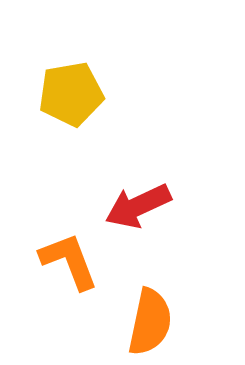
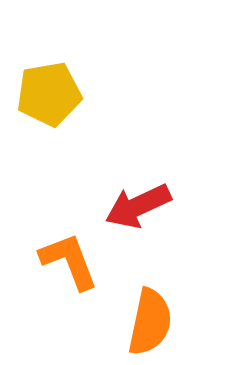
yellow pentagon: moved 22 px left
